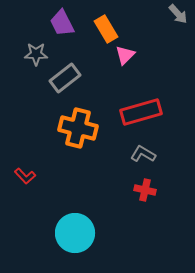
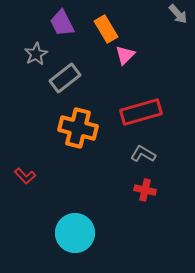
gray star: rotated 30 degrees counterclockwise
